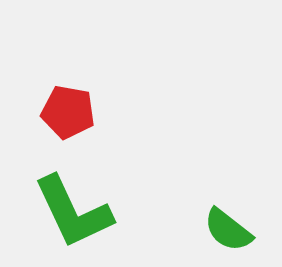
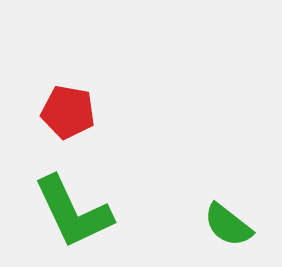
green semicircle: moved 5 px up
